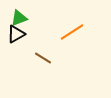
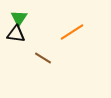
green triangle: rotated 36 degrees counterclockwise
black triangle: rotated 36 degrees clockwise
